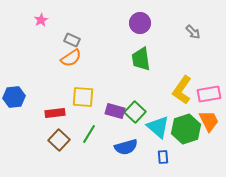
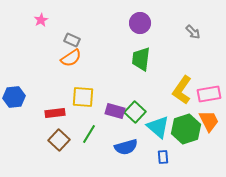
green trapezoid: rotated 15 degrees clockwise
